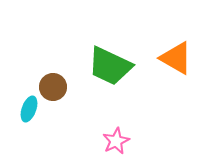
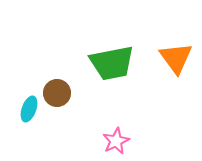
orange triangle: rotated 24 degrees clockwise
green trapezoid: moved 2 px right, 3 px up; rotated 36 degrees counterclockwise
brown circle: moved 4 px right, 6 px down
